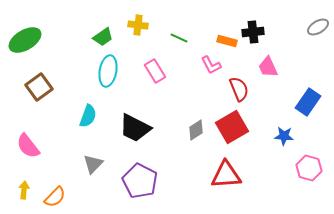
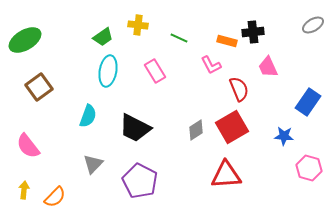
gray ellipse: moved 5 px left, 2 px up
